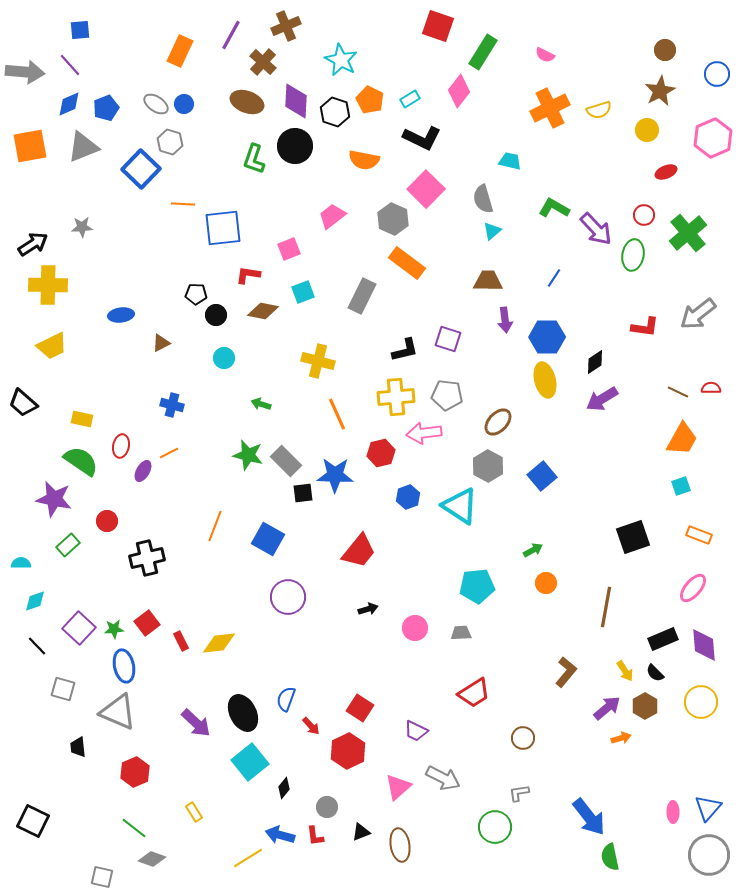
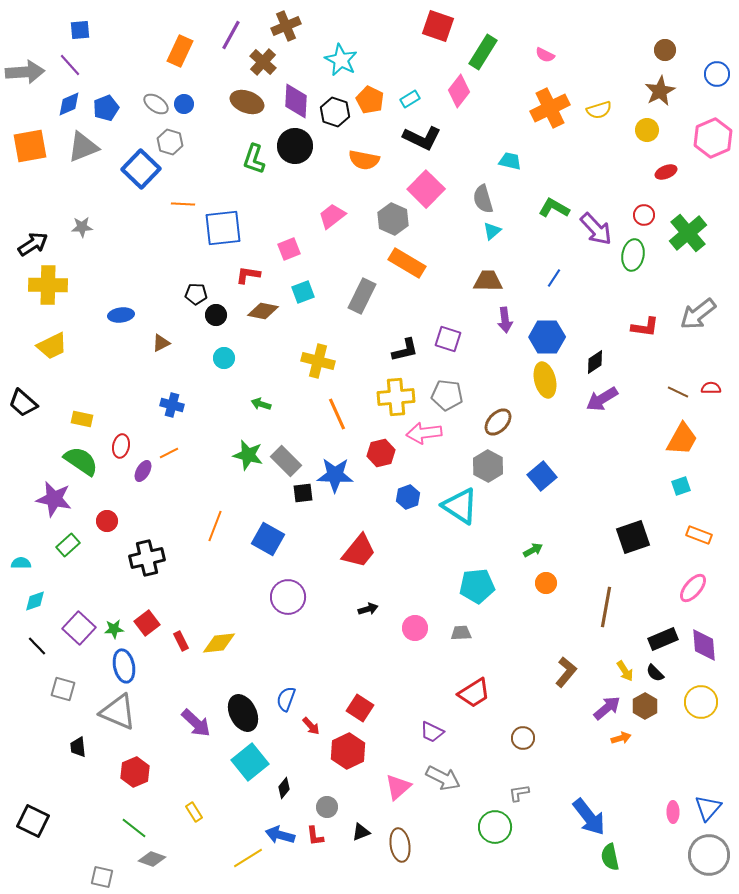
gray arrow at (25, 72): rotated 9 degrees counterclockwise
orange rectangle at (407, 263): rotated 6 degrees counterclockwise
purple trapezoid at (416, 731): moved 16 px right, 1 px down
